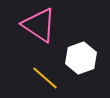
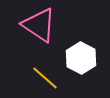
white hexagon: rotated 12 degrees counterclockwise
